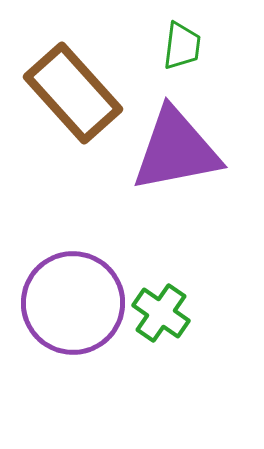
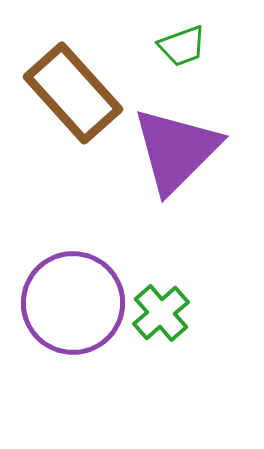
green trapezoid: rotated 63 degrees clockwise
purple triangle: rotated 34 degrees counterclockwise
green cross: rotated 14 degrees clockwise
